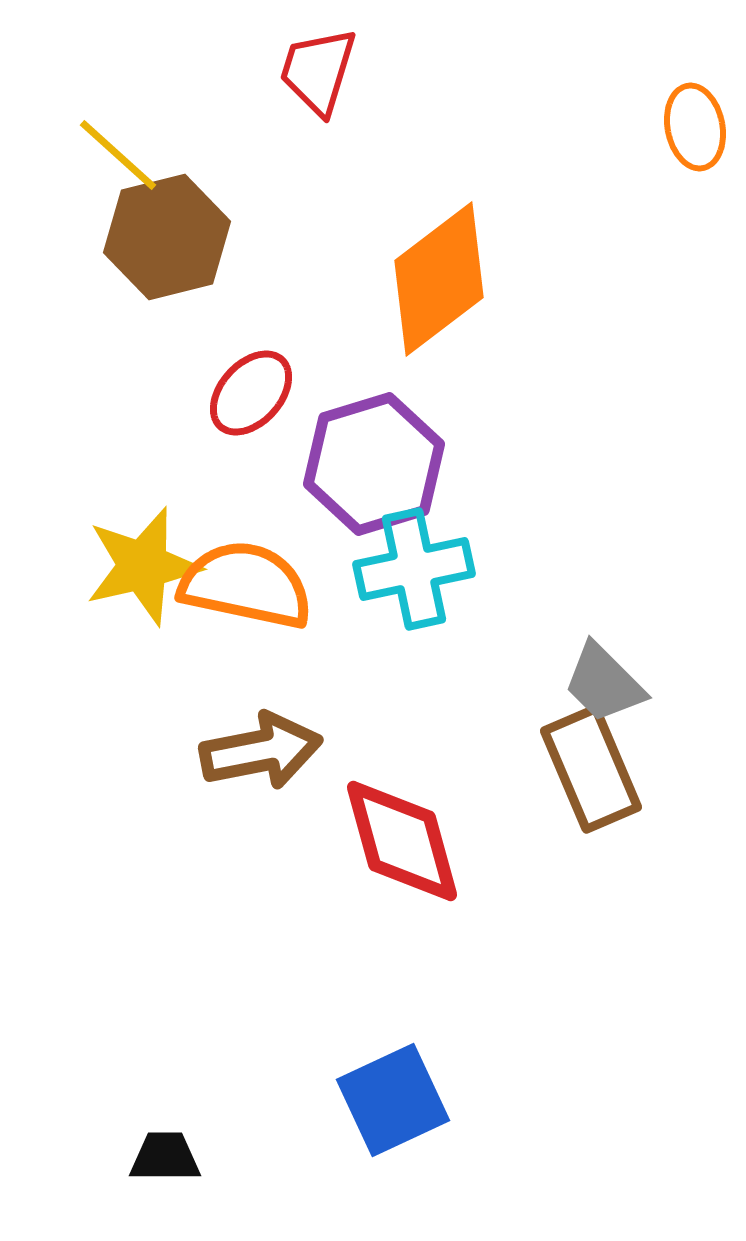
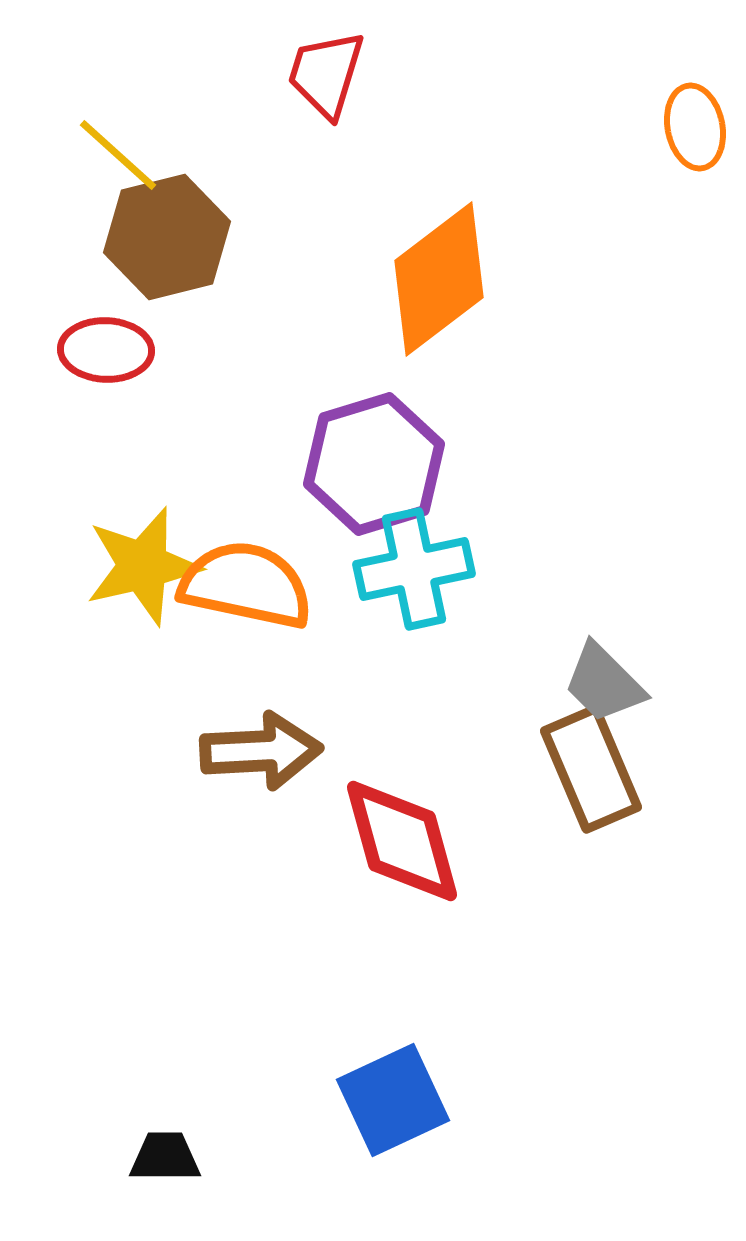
red trapezoid: moved 8 px right, 3 px down
red ellipse: moved 145 px left, 43 px up; rotated 50 degrees clockwise
brown arrow: rotated 8 degrees clockwise
